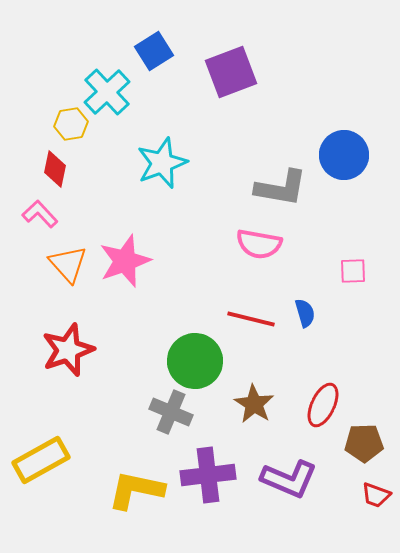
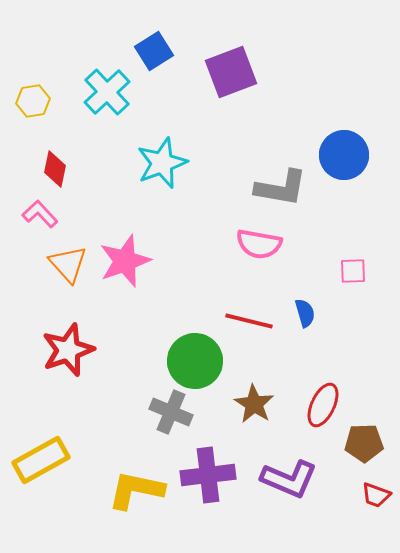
yellow hexagon: moved 38 px left, 23 px up
red line: moved 2 px left, 2 px down
